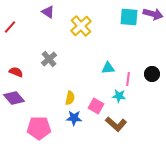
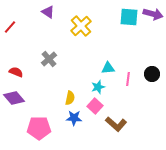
cyan star: moved 21 px left, 9 px up; rotated 24 degrees counterclockwise
pink square: moved 1 px left; rotated 14 degrees clockwise
